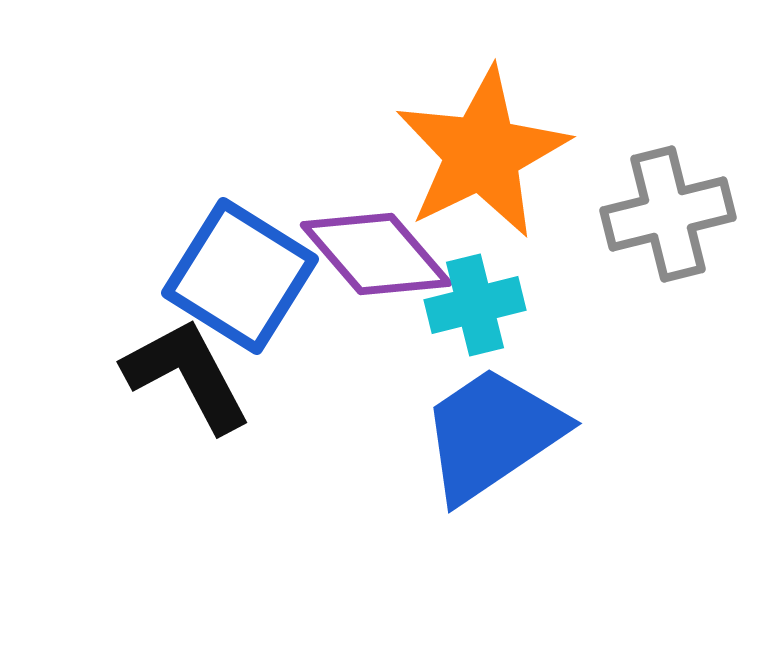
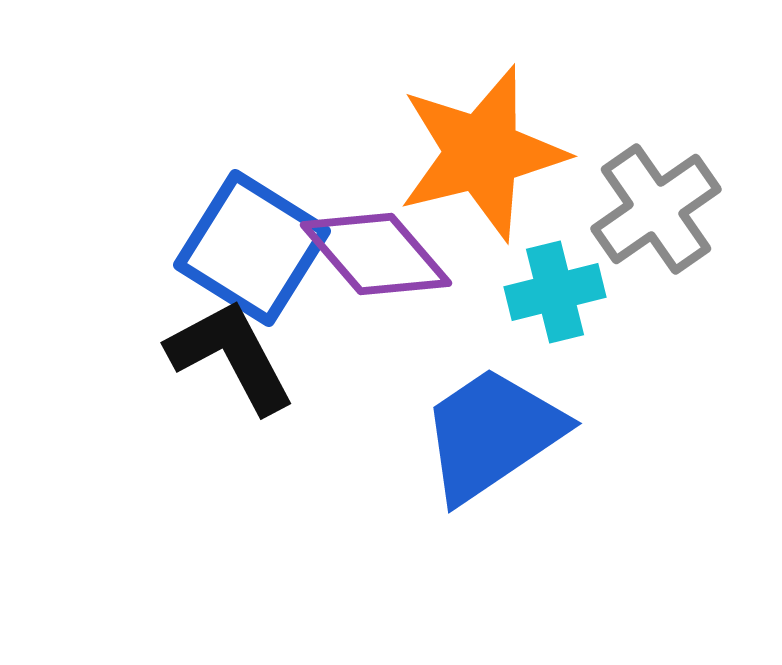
orange star: rotated 12 degrees clockwise
gray cross: moved 12 px left, 5 px up; rotated 21 degrees counterclockwise
blue square: moved 12 px right, 28 px up
cyan cross: moved 80 px right, 13 px up
black L-shape: moved 44 px right, 19 px up
